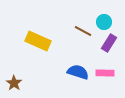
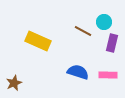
purple rectangle: moved 3 px right; rotated 18 degrees counterclockwise
pink rectangle: moved 3 px right, 2 px down
brown star: rotated 14 degrees clockwise
